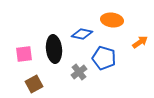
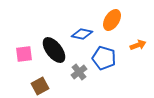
orange ellipse: rotated 65 degrees counterclockwise
orange arrow: moved 2 px left, 3 px down; rotated 14 degrees clockwise
black ellipse: moved 1 px down; rotated 32 degrees counterclockwise
brown square: moved 6 px right, 2 px down
